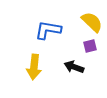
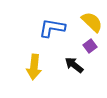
blue L-shape: moved 4 px right, 2 px up
purple square: rotated 24 degrees counterclockwise
black arrow: moved 2 px up; rotated 18 degrees clockwise
